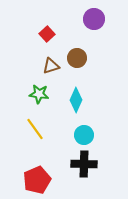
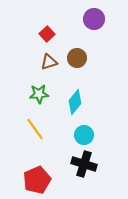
brown triangle: moved 2 px left, 4 px up
green star: rotated 12 degrees counterclockwise
cyan diamond: moved 1 px left, 2 px down; rotated 15 degrees clockwise
black cross: rotated 15 degrees clockwise
